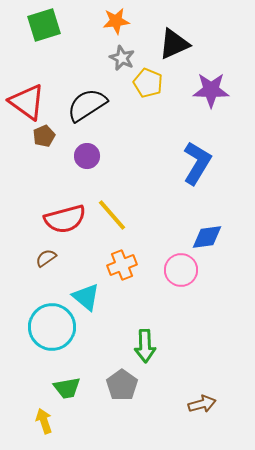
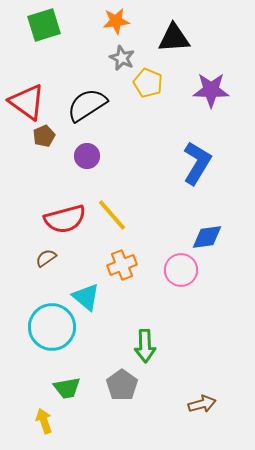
black triangle: moved 6 px up; rotated 20 degrees clockwise
